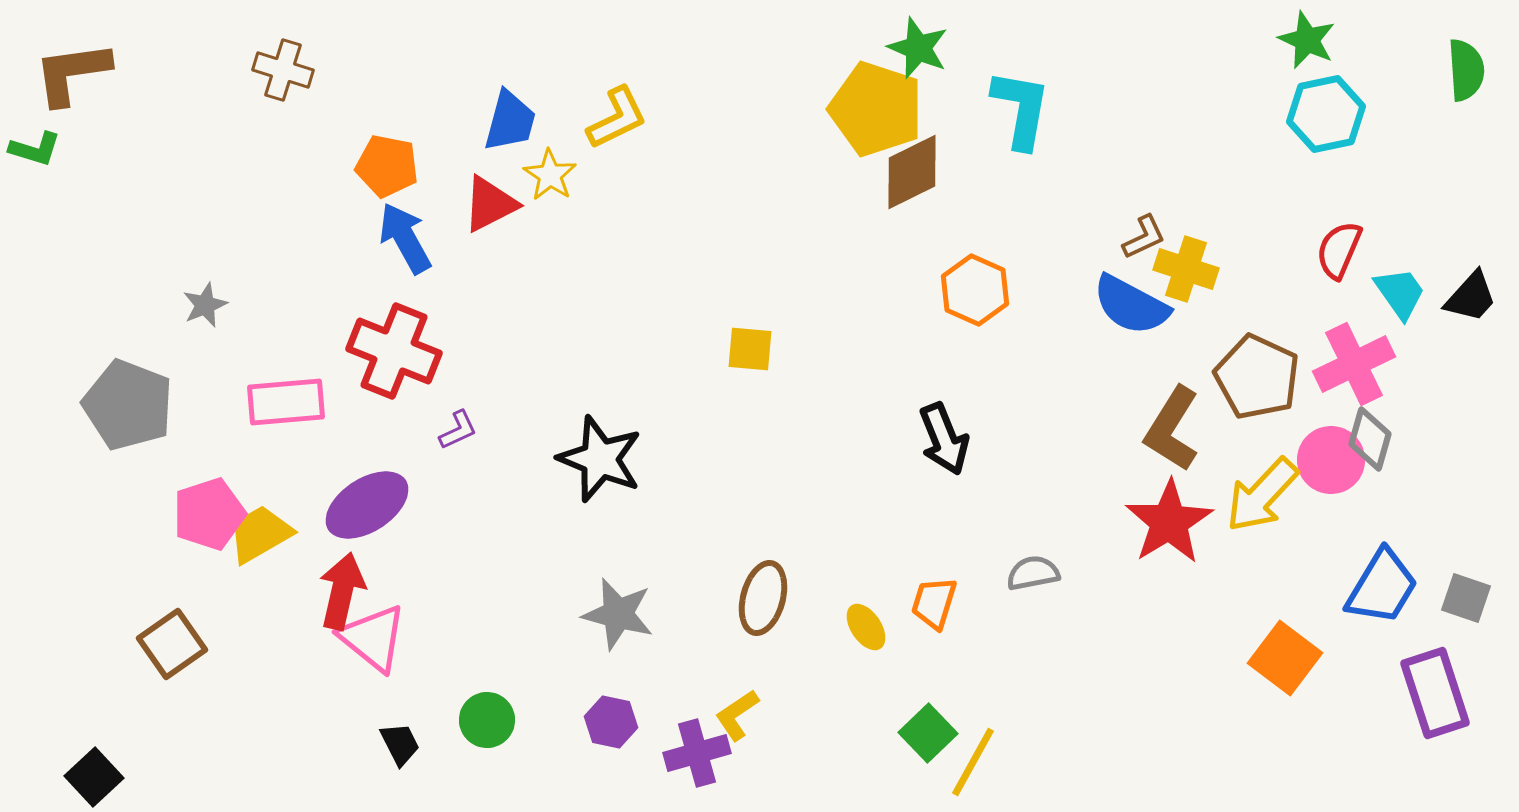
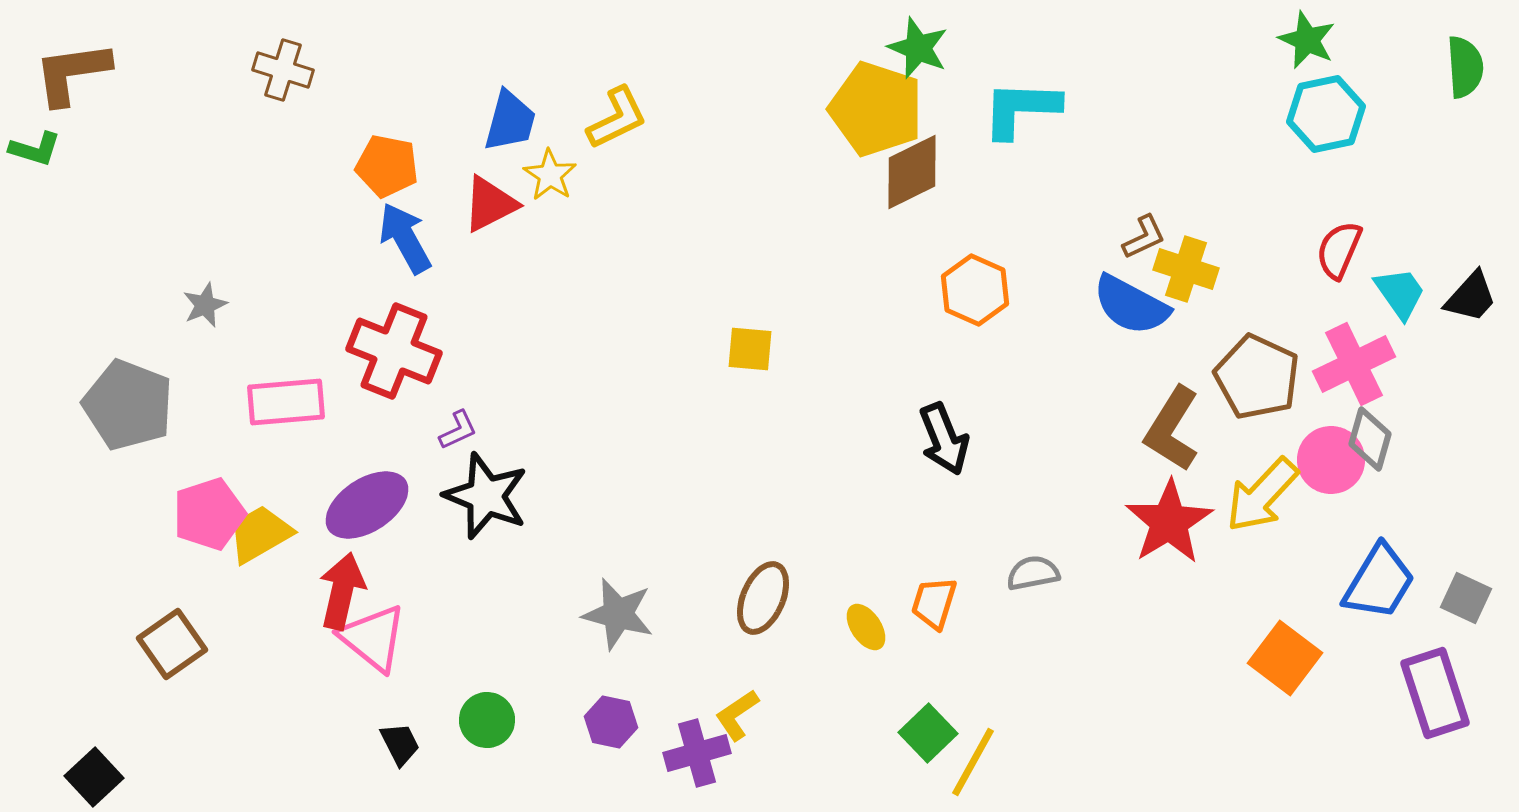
green semicircle at (1466, 70): moved 1 px left, 3 px up
cyan L-shape at (1021, 109): rotated 98 degrees counterclockwise
black star at (600, 459): moved 114 px left, 37 px down
blue trapezoid at (1382, 587): moved 3 px left, 5 px up
brown ellipse at (763, 598): rotated 8 degrees clockwise
gray square at (1466, 598): rotated 6 degrees clockwise
